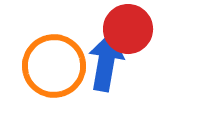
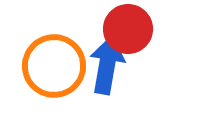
blue arrow: moved 1 px right, 3 px down
